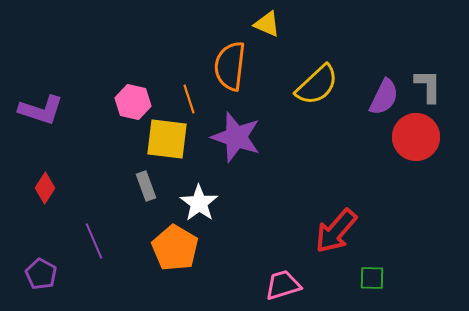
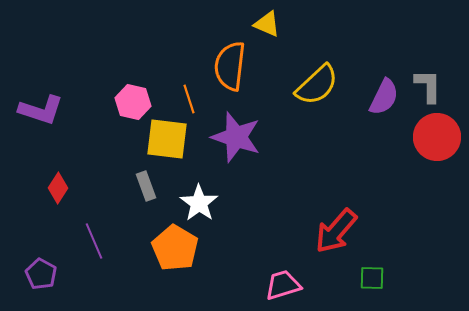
red circle: moved 21 px right
red diamond: moved 13 px right
